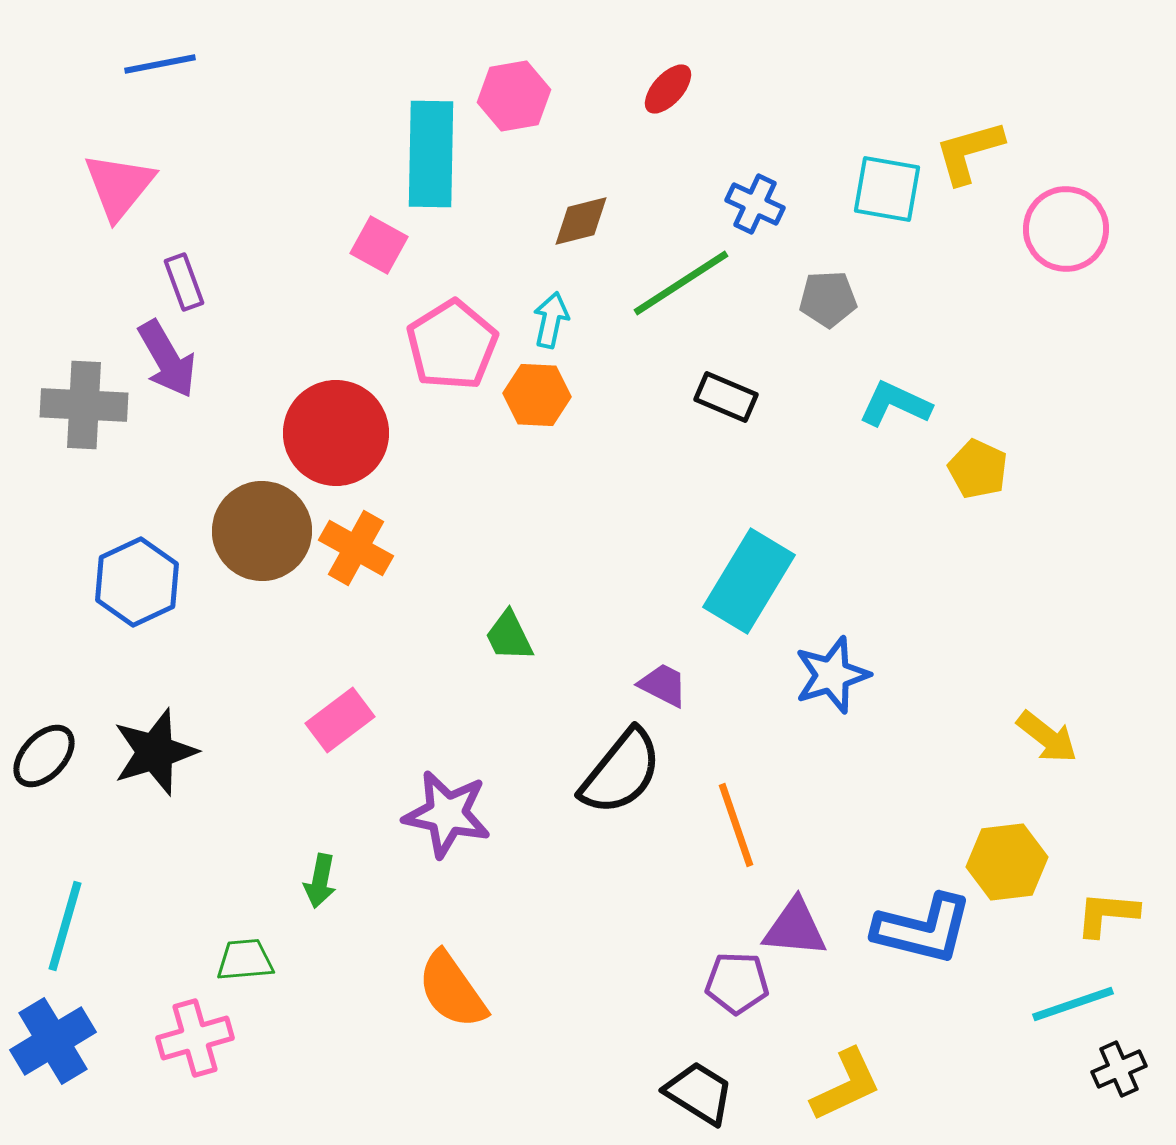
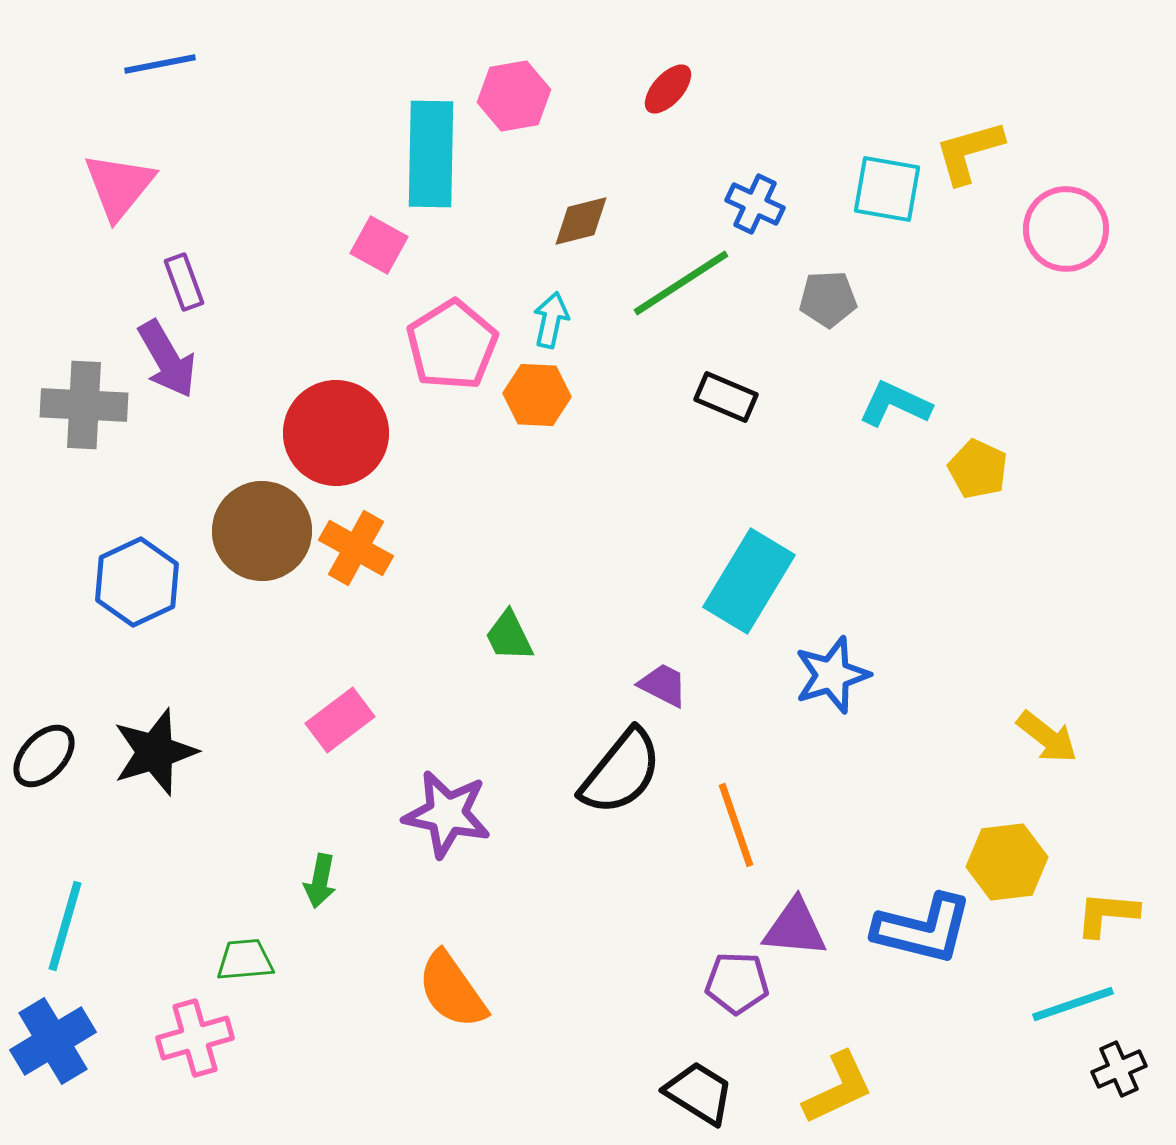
yellow L-shape at (846, 1085): moved 8 px left, 3 px down
